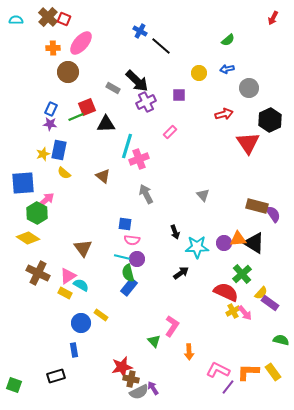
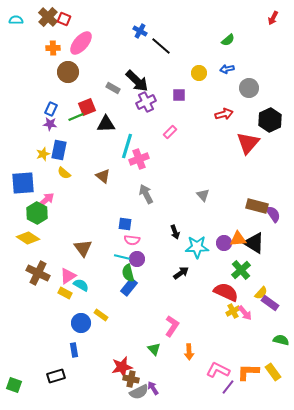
red triangle at (248, 143): rotated 15 degrees clockwise
green cross at (242, 274): moved 1 px left, 4 px up
green triangle at (154, 341): moved 8 px down
